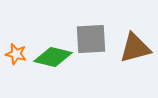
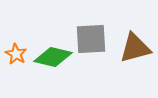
orange star: rotated 15 degrees clockwise
